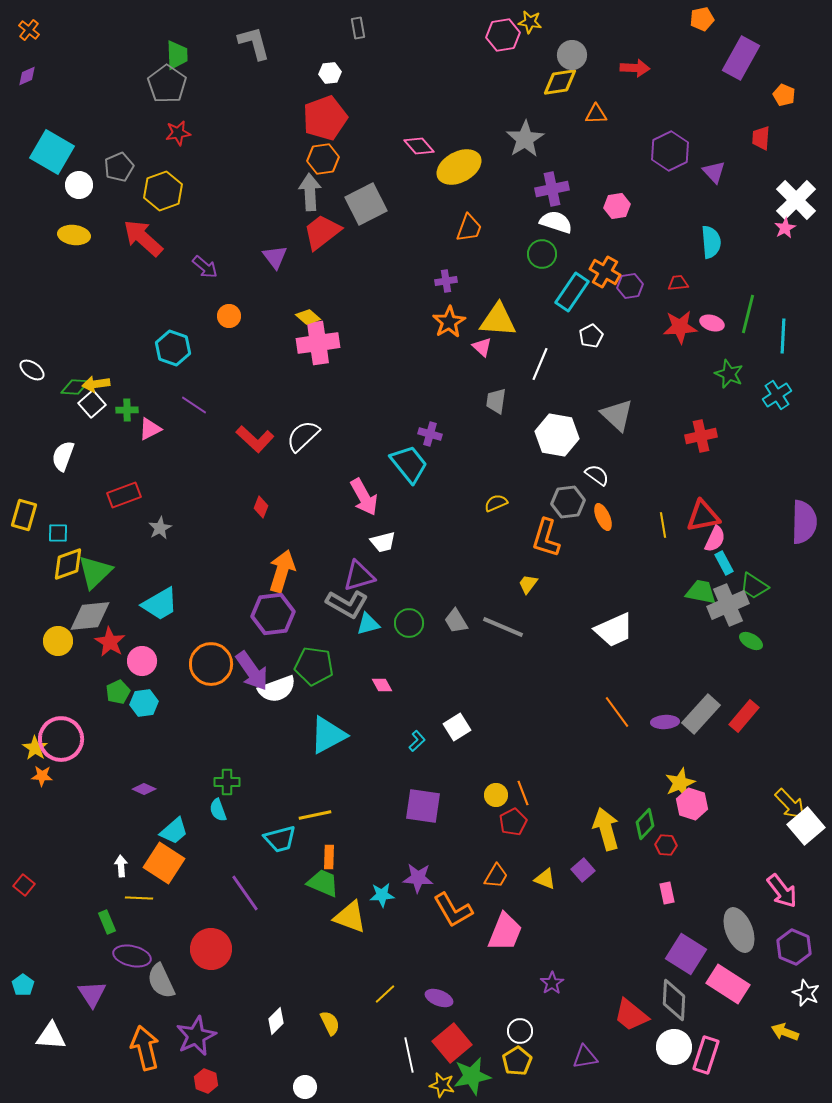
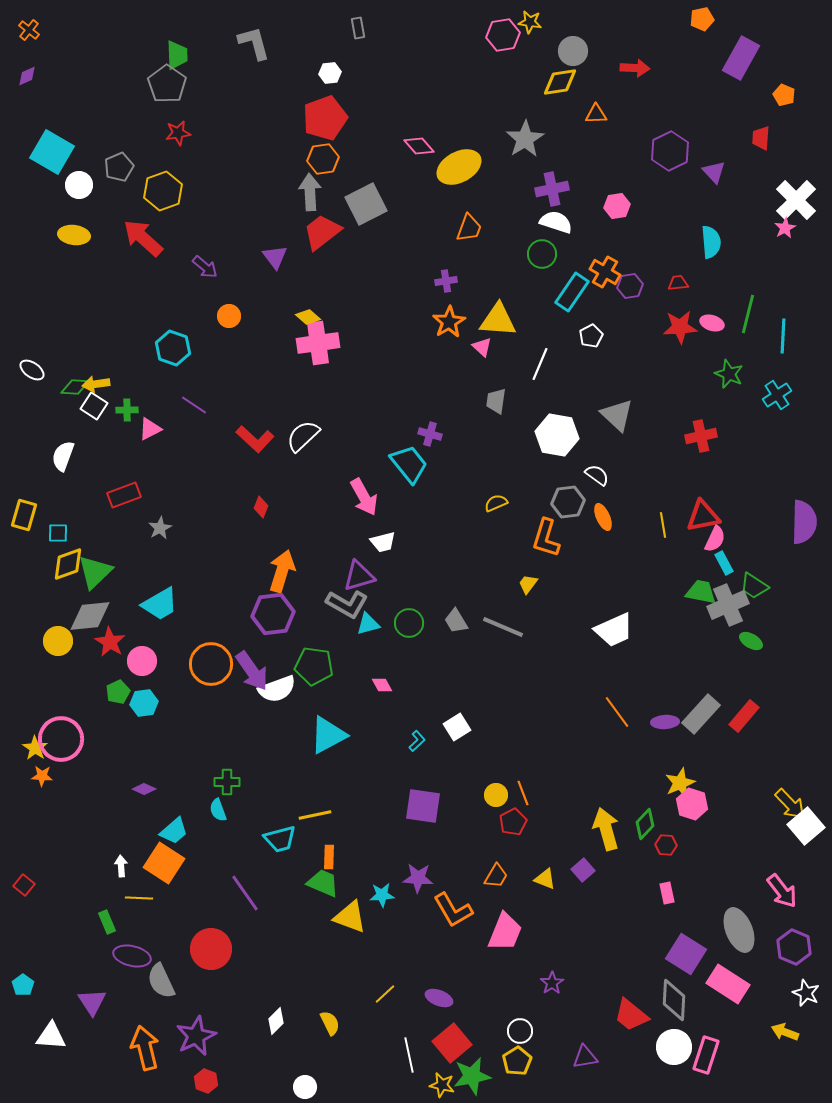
gray circle at (572, 55): moved 1 px right, 4 px up
white square at (92, 404): moved 2 px right, 2 px down; rotated 16 degrees counterclockwise
purple triangle at (92, 994): moved 8 px down
